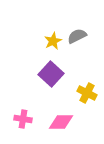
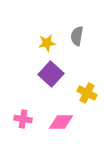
gray semicircle: rotated 54 degrees counterclockwise
yellow star: moved 6 px left, 2 px down; rotated 18 degrees clockwise
